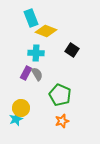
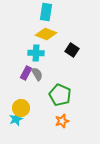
cyan rectangle: moved 15 px right, 6 px up; rotated 30 degrees clockwise
yellow diamond: moved 3 px down
